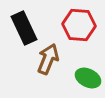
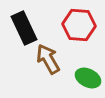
brown arrow: rotated 52 degrees counterclockwise
